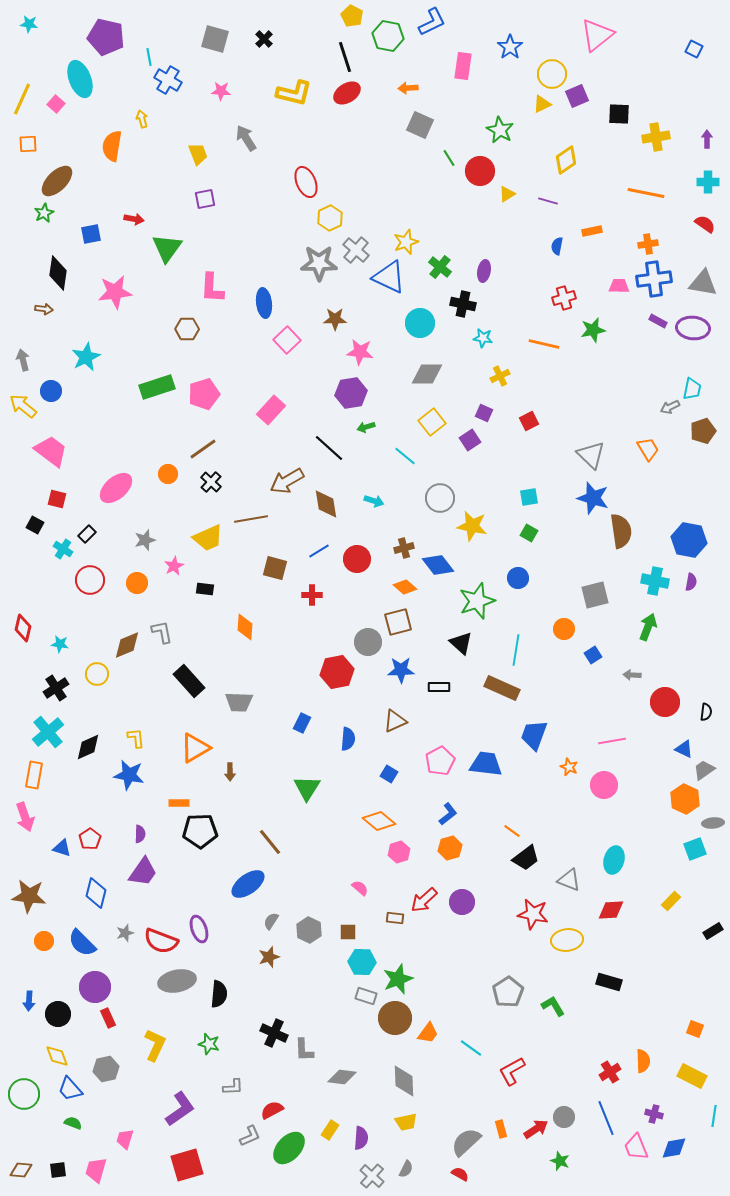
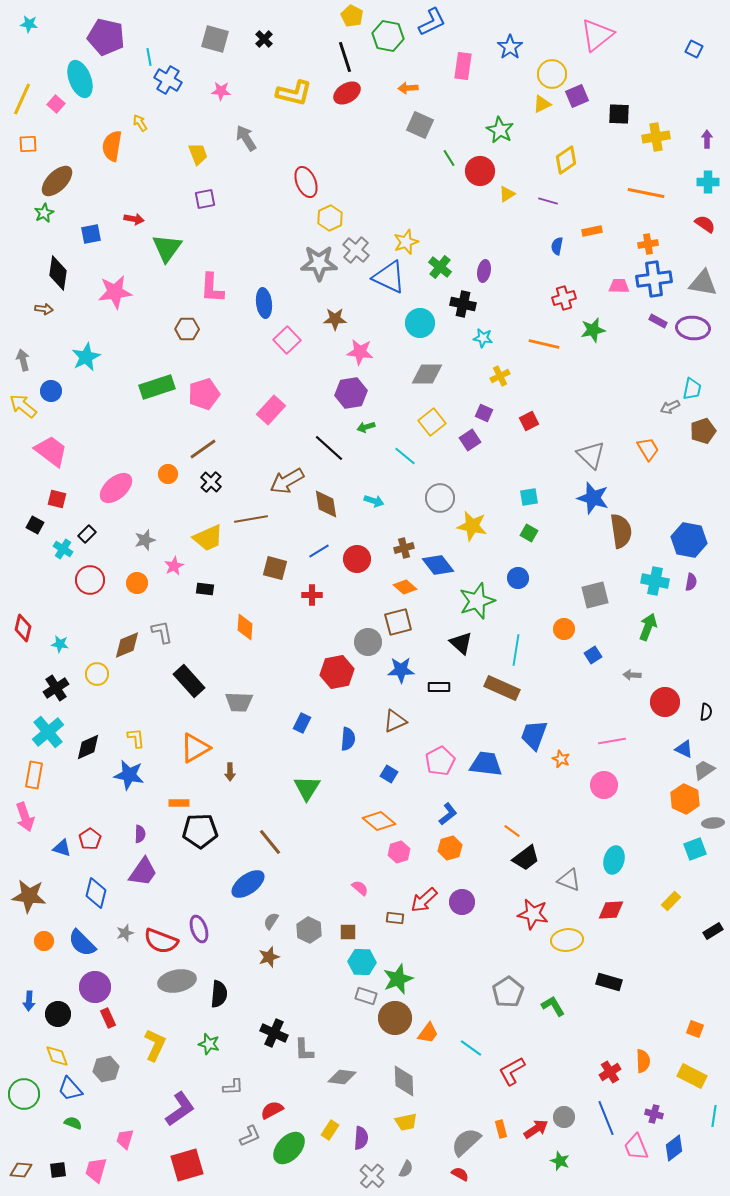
yellow arrow at (142, 119): moved 2 px left, 4 px down; rotated 18 degrees counterclockwise
orange star at (569, 767): moved 8 px left, 8 px up
blue diamond at (674, 1148): rotated 28 degrees counterclockwise
